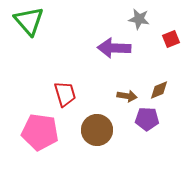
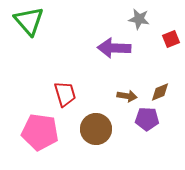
brown diamond: moved 1 px right, 2 px down
brown circle: moved 1 px left, 1 px up
